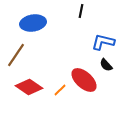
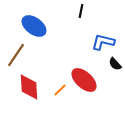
blue ellipse: moved 1 px right, 3 px down; rotated 45 degrees clockwise
black semicircle: moved 9 px right, 1 px up
red diamond: rotated 52 degrees clockwise
